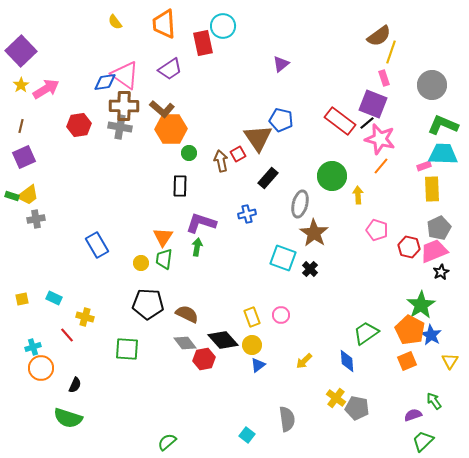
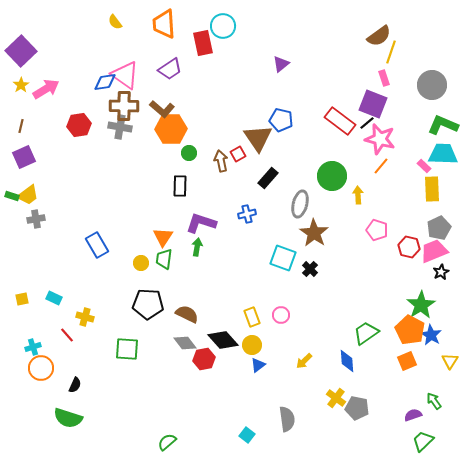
pink rectangle at (424, 166): rotated 64 degrees clockwise
